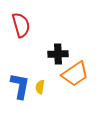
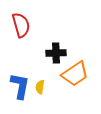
black cross: moved 2 px left, 1 px up
